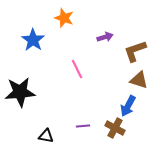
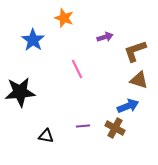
blue arrow: rotated 140 degrees counterclockwise
